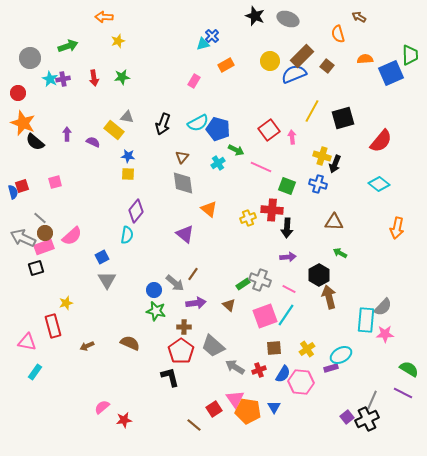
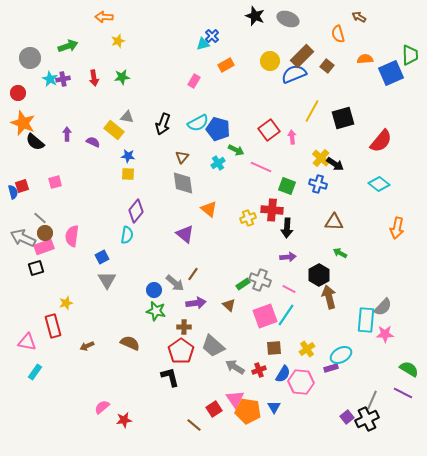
yellow cross at (322, 156): moved 1 px left, 2 px down; rotated 24 degrees clockwise
black arrow at (335, 164): rotated 78 degrees counterclockwise
pink semicircle at (72, 236): rotated 140 degrees clockwise
